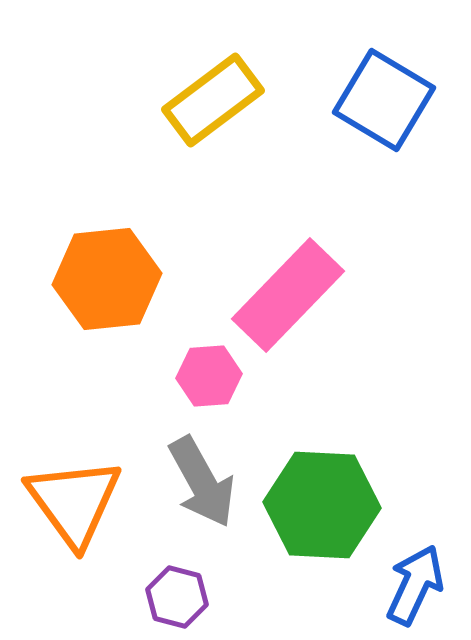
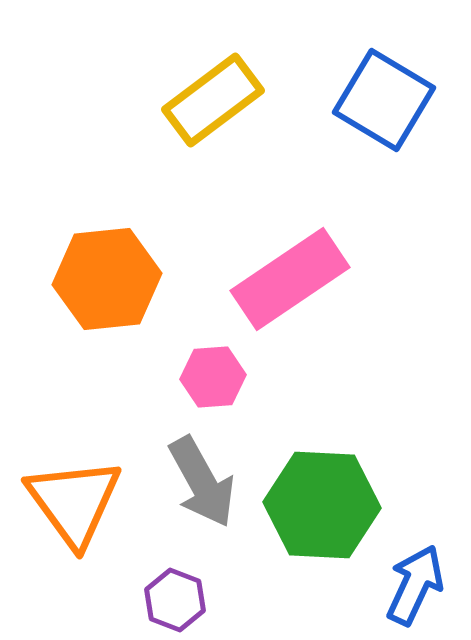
pink rectangle: moved 2 px right, 16 px up; rotated 12 degrees clockwise
pink hexagon: moved 4 px right, 1 px down
purple hexagon: moved 2 px left, 3 px down; rotated 6 degrees clockwise
